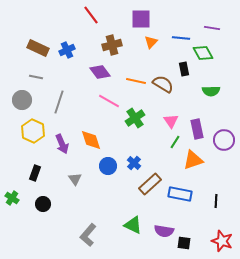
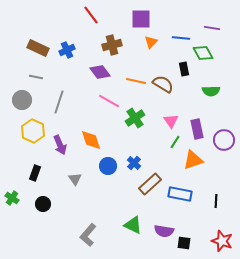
purple arrow at (62, 144): moved 2 px left, 1 px down
